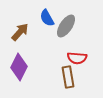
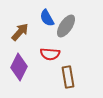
red semicircle: moved 27 px left, 4 px up
